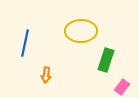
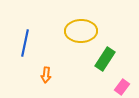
green rectangle: moved 1 px left, 1 px up; rotated 15 degrees clockwise
